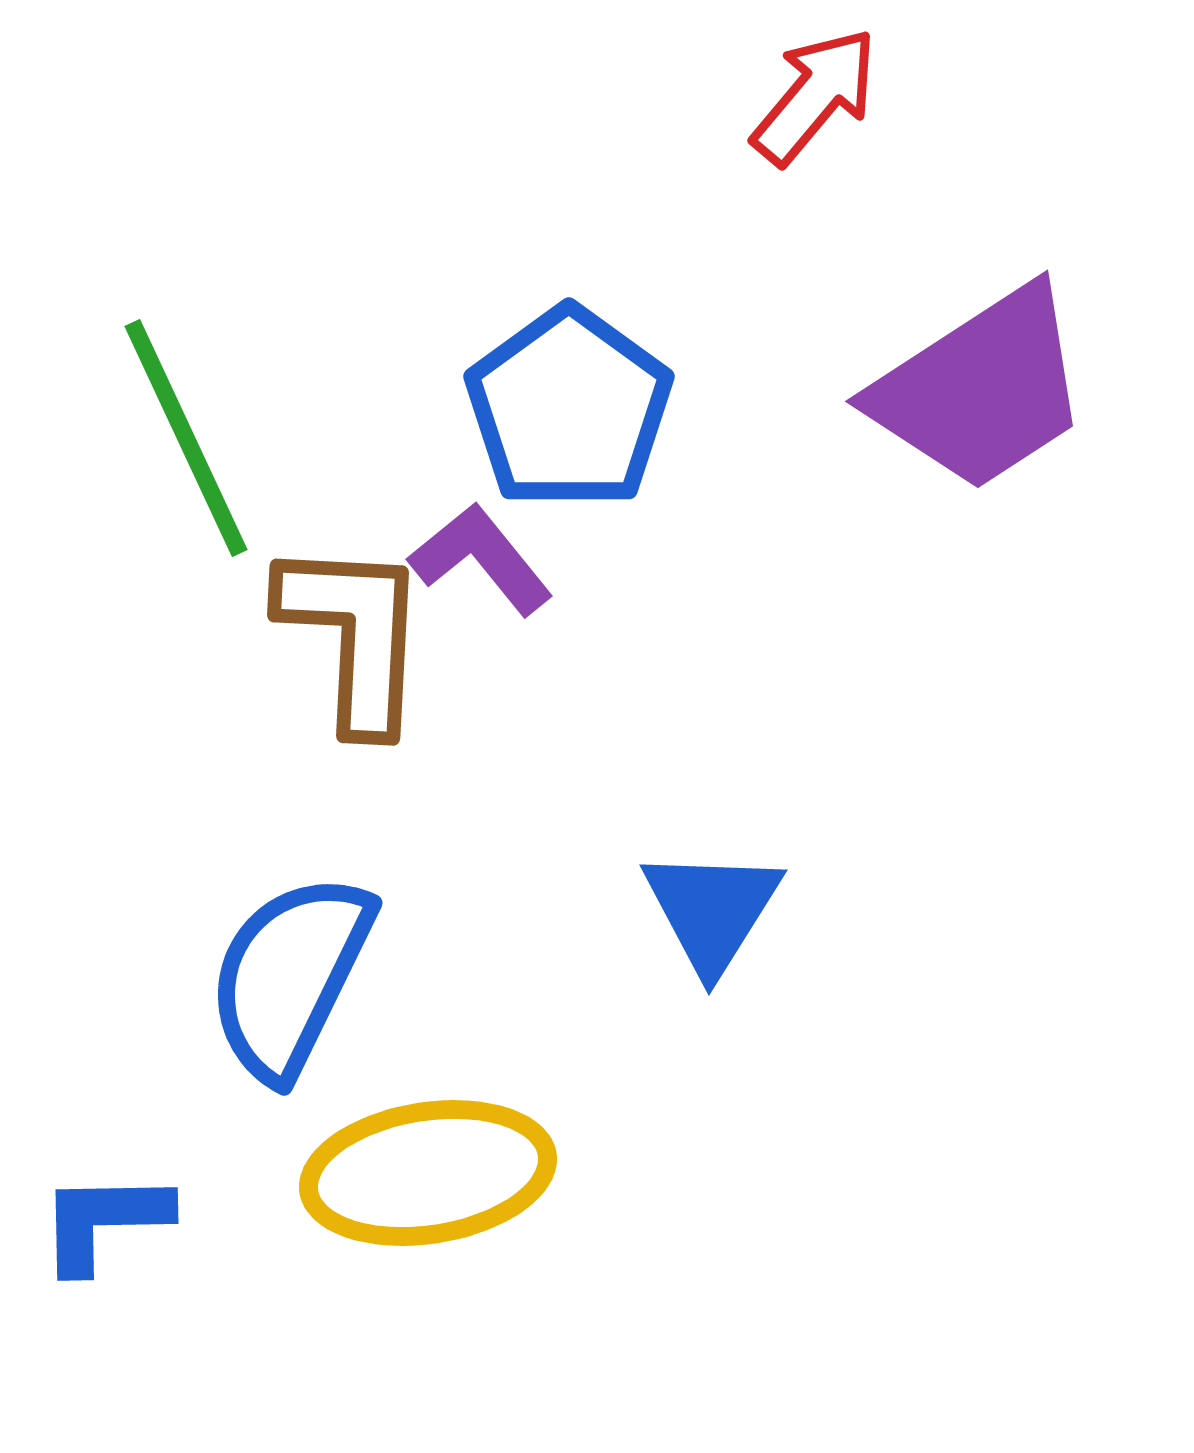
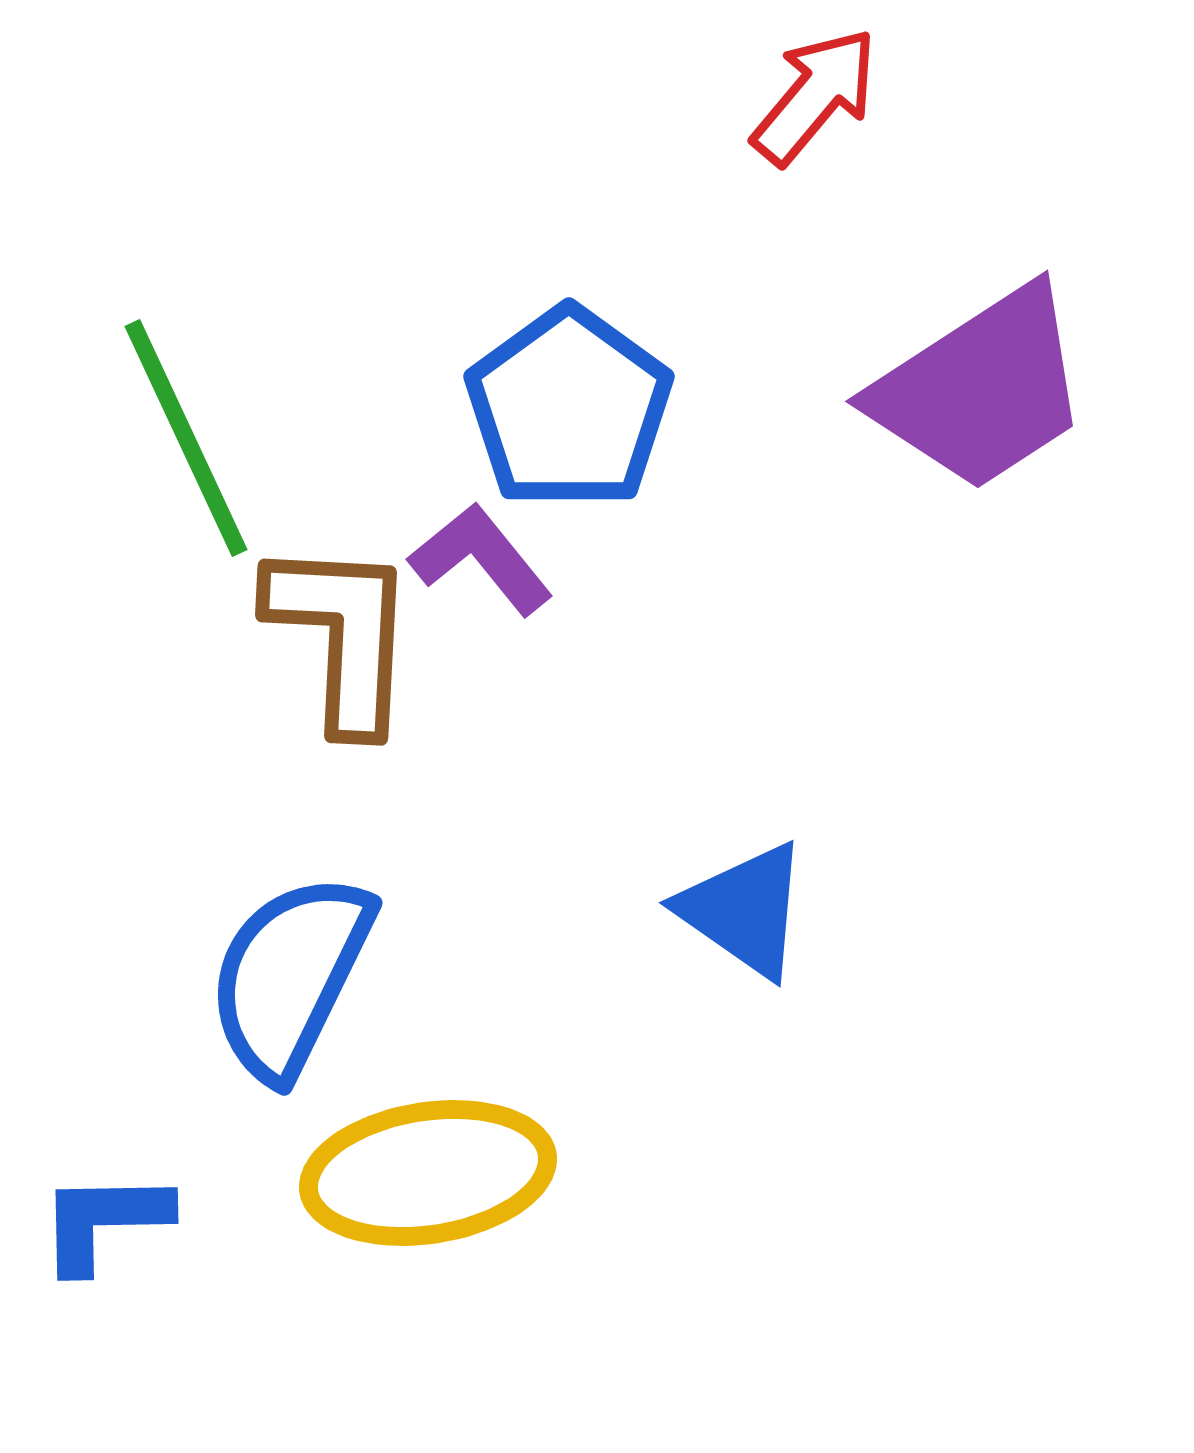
brown L-shape: moved 12 px left
blue triangle: moved 32 px right; rotated 27 degrees counterclockwise
